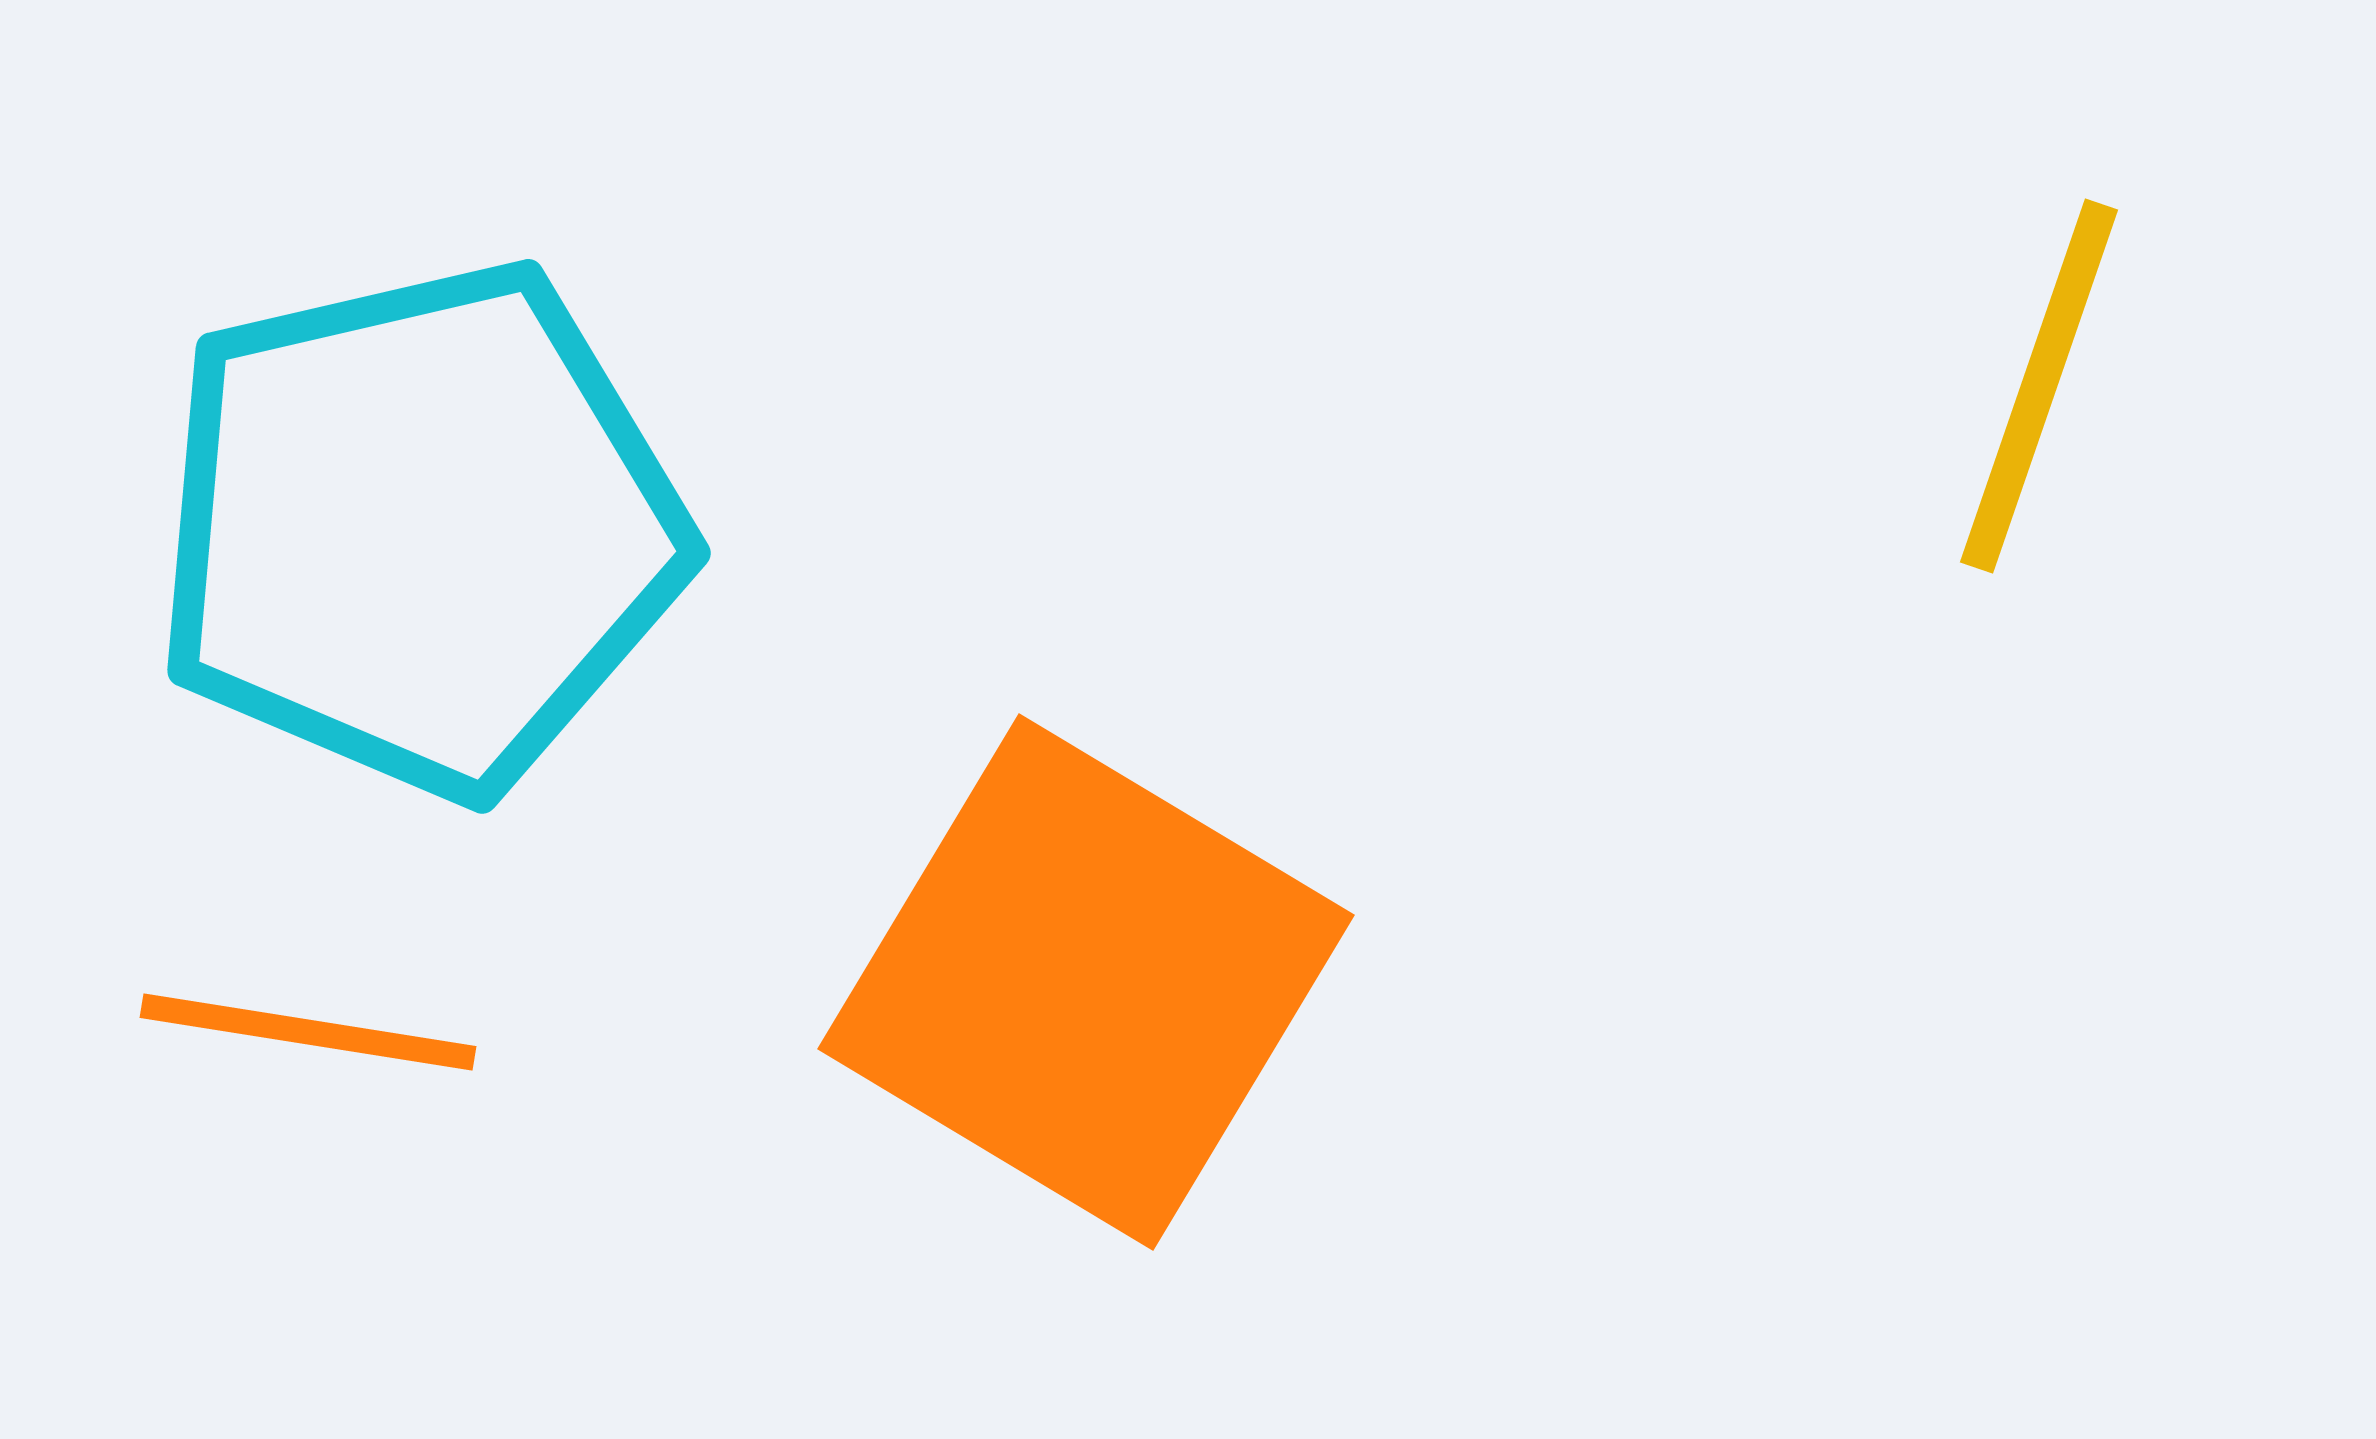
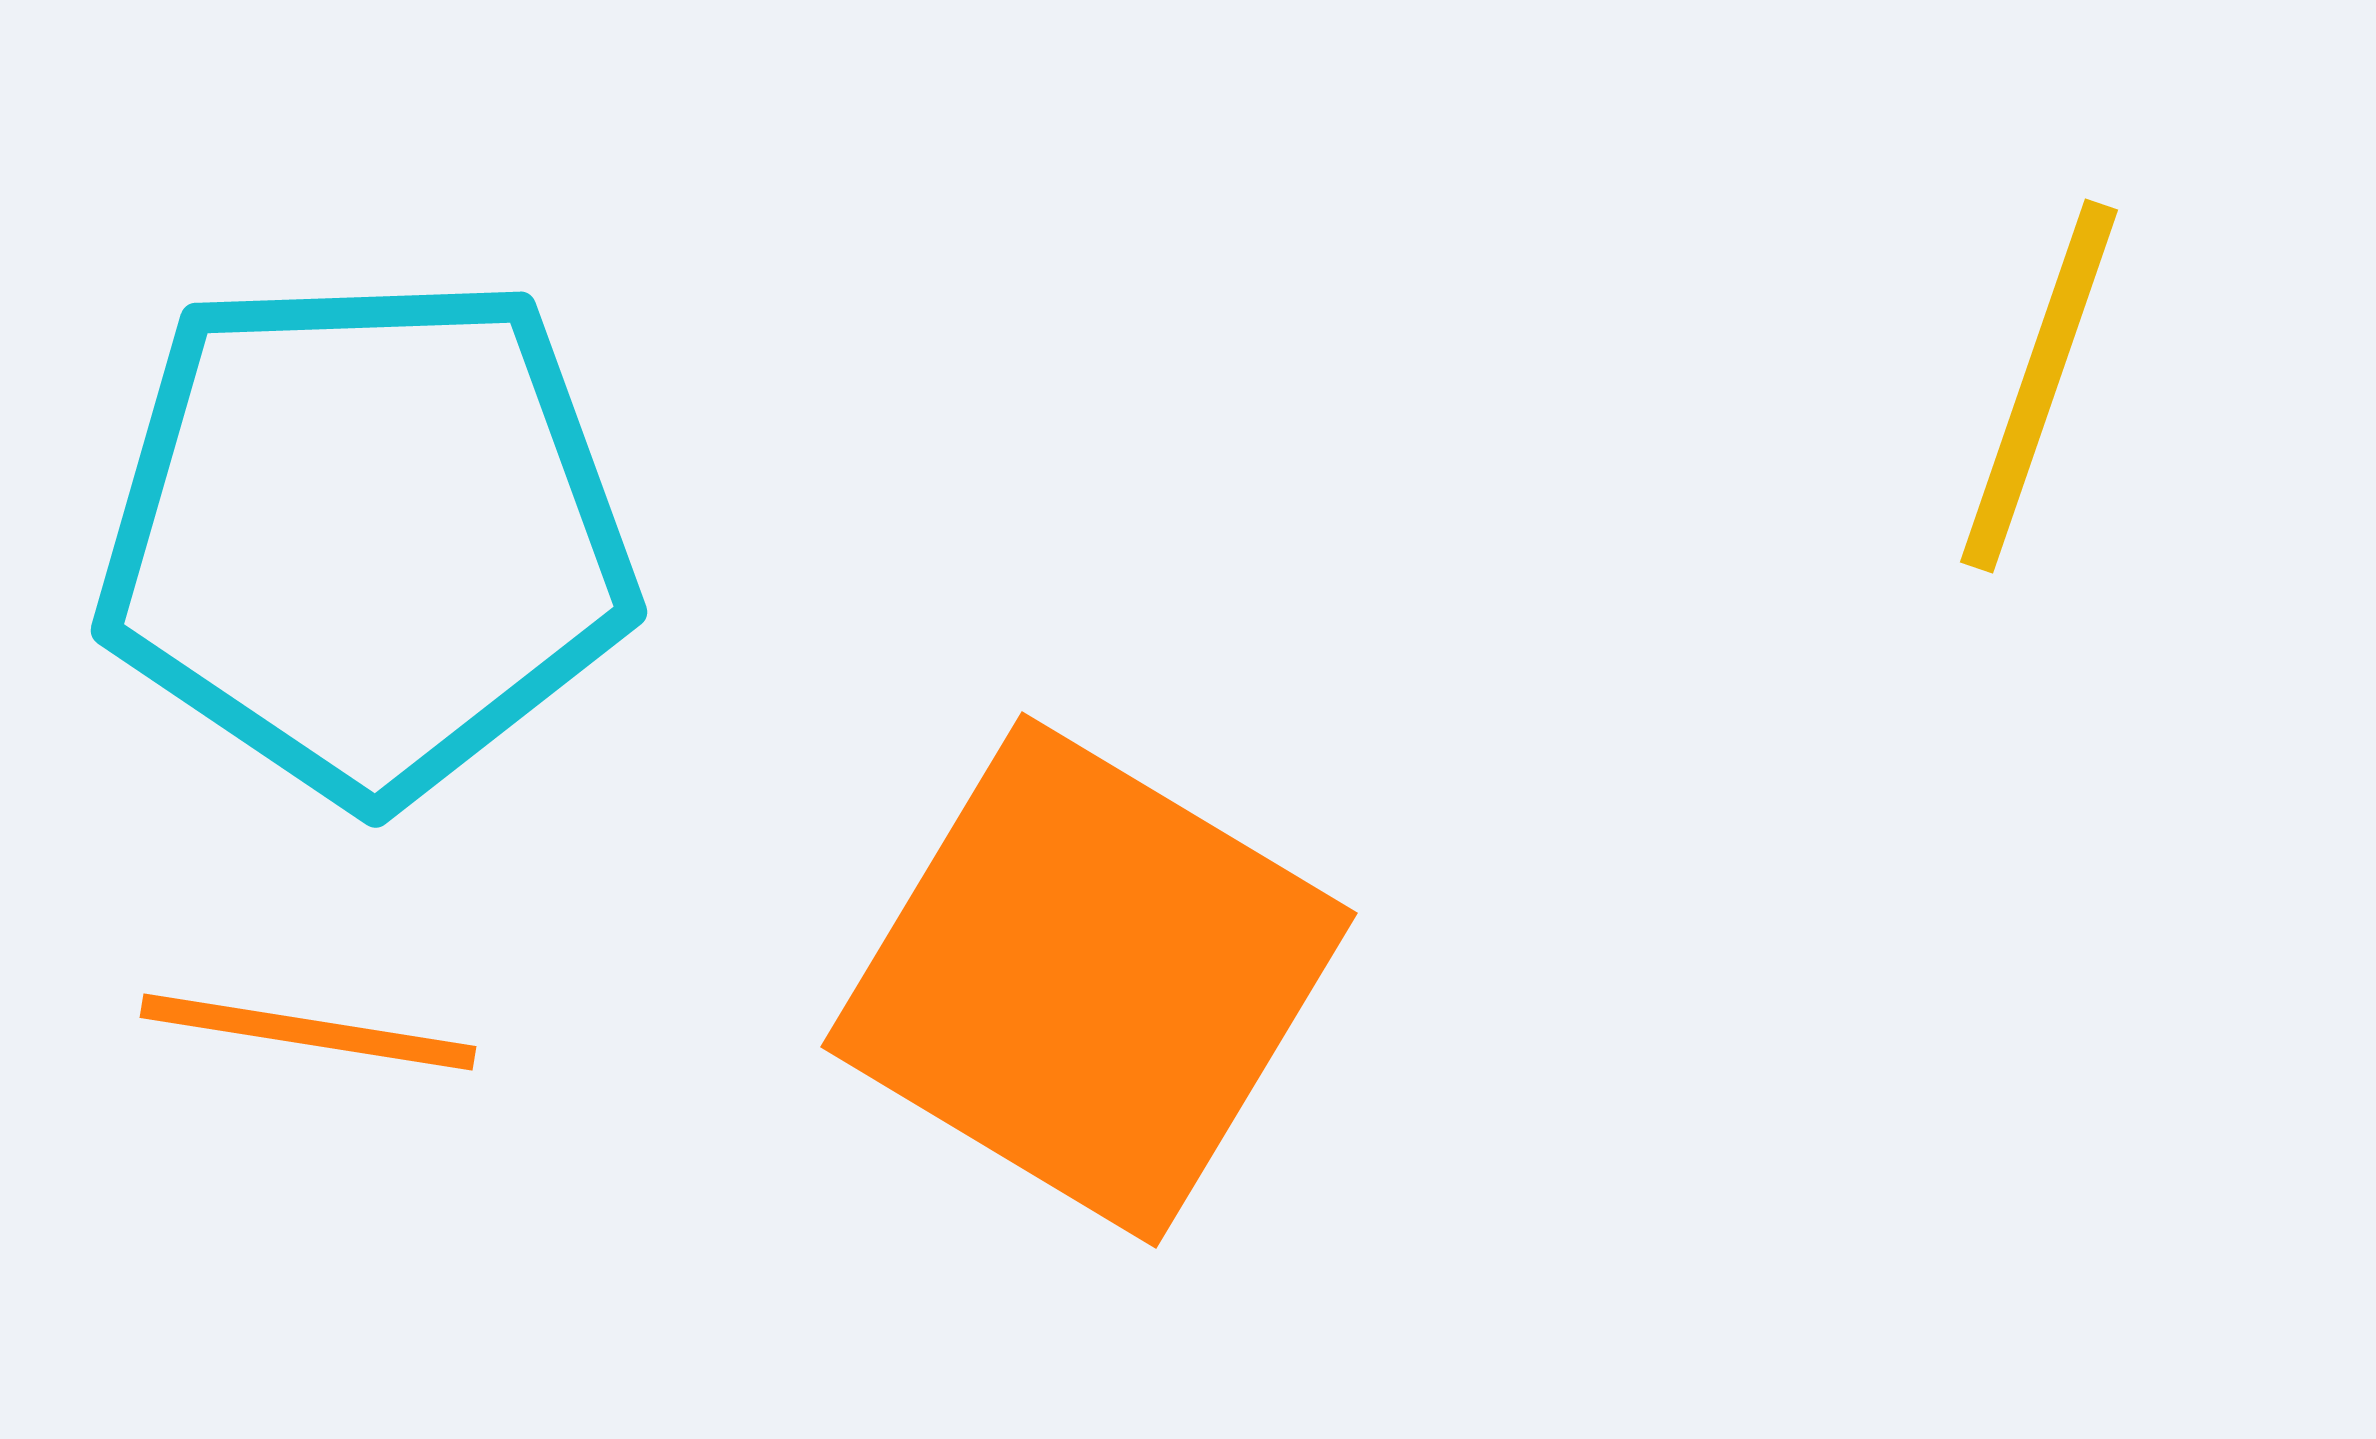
cyan pentagon: moved 54 px left, 7 px down; rotated 11 degrees clockwise
orange square: moved 3 px right, 2 px up
